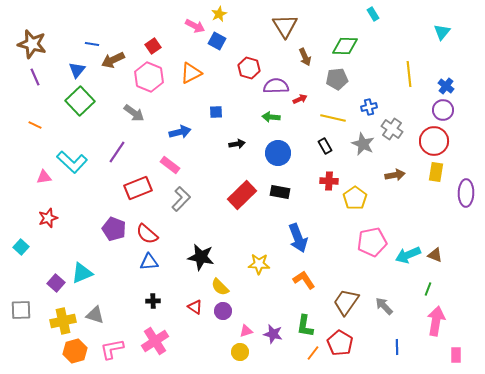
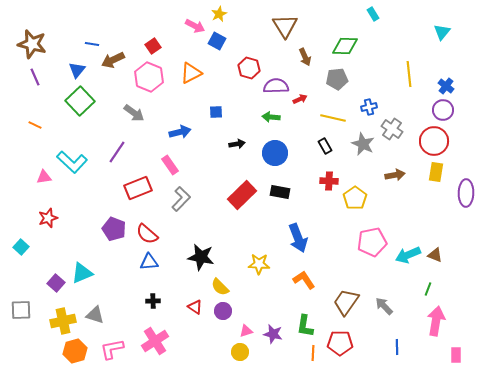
blue circle at (278, 153): moved 3 px left
pink rectangle at (170, 165): rotated 18 degrees clockwise
red pentagon at (340, 343): rotated 30 degrees counterclockwise
orange line at (313, 353): rotated 35 degrees counterclockwise
